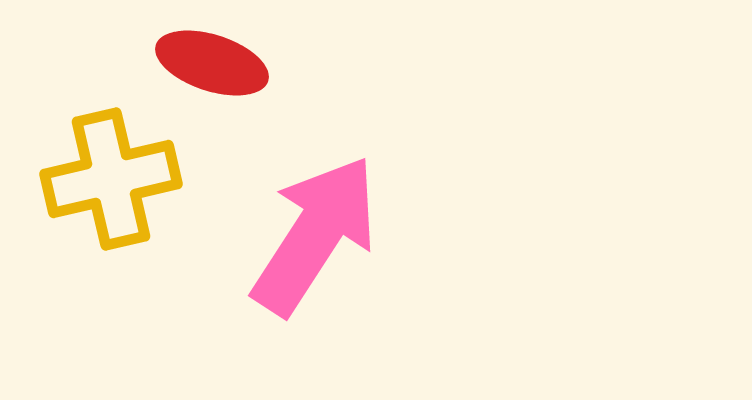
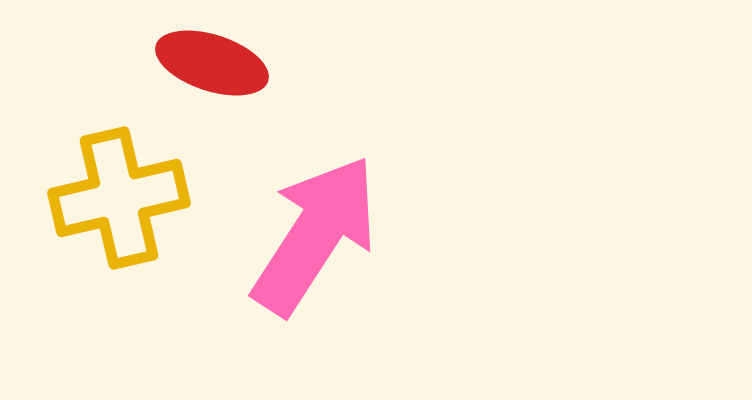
yellow cross: moved 8 px right, 19 px down
